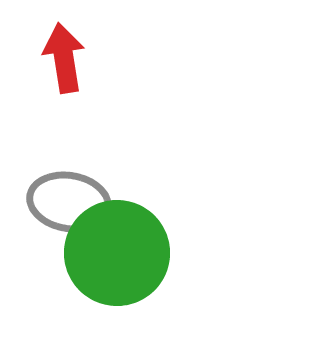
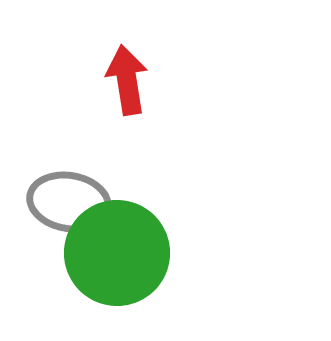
red arrow: moved 63 px right, 22 px down
